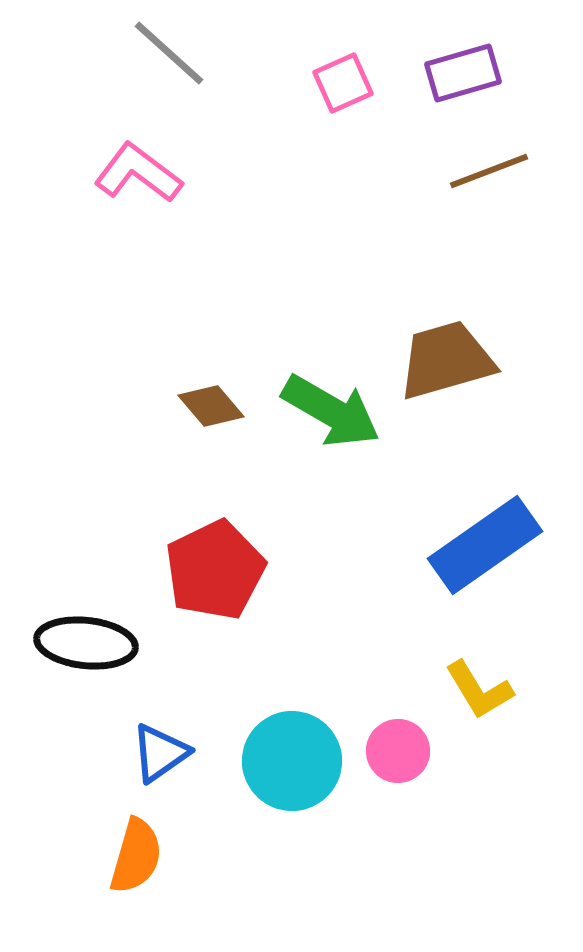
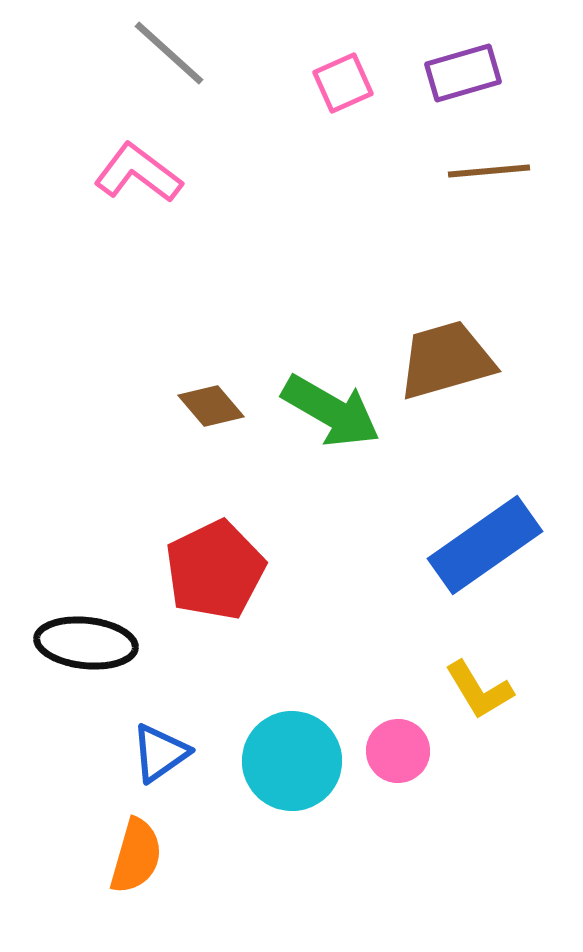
brown line: rotated 16 degrees clockwise
